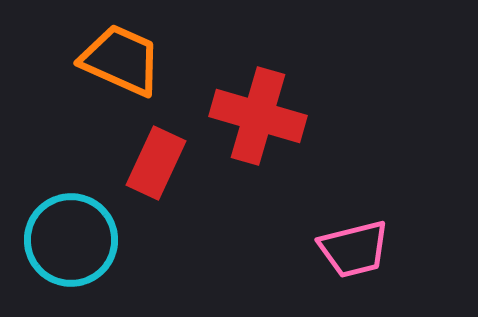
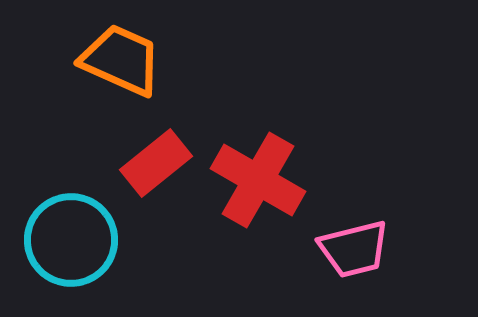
red cross: moved 64 px down; rotated 14 degrees clockwise
red rectangle: rotated 26 degrees clockwise
